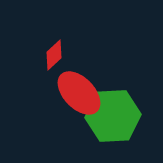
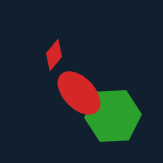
red diamond: rotated 8 degrees counterclockwise
